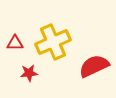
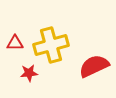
yellow cross: moved 2 px left, 3 px down; rotated 8 degrees clockwise
